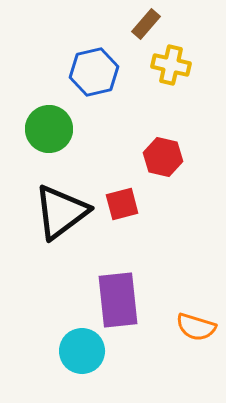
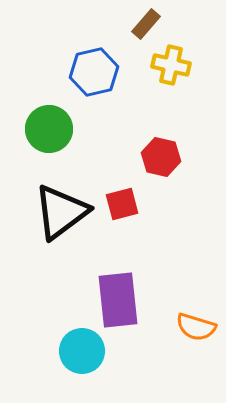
red hexagon: moved 2 px left
